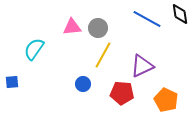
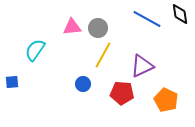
cyan semicircle: moved 1 px right, 1 px down
